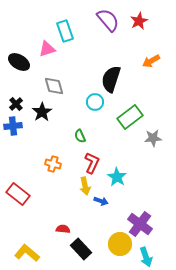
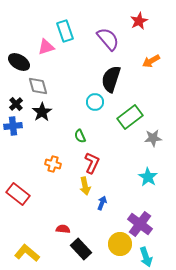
purple semicircle: moved 19 px down
pink triangle: moved 1 px left, 2 px up
gray diamond: moved 16 px left
cyan star: moved 31 px right
blue arrow: moved 1 px right, 2 px down; rotated 88 degrees counterclockwise
